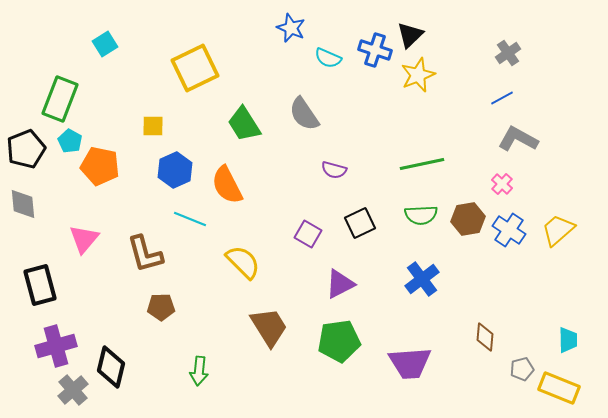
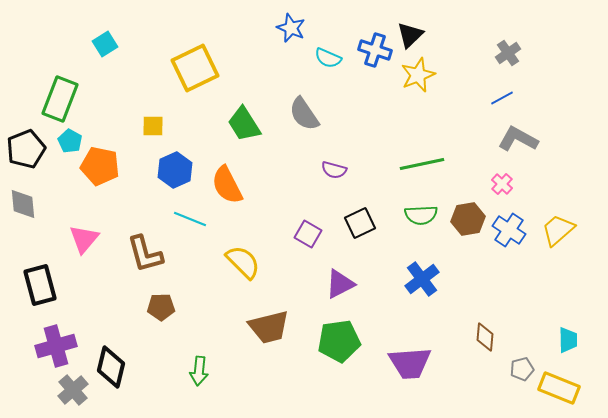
brown trapezoid at (269, 327): rotated 108 degrees clockwise
